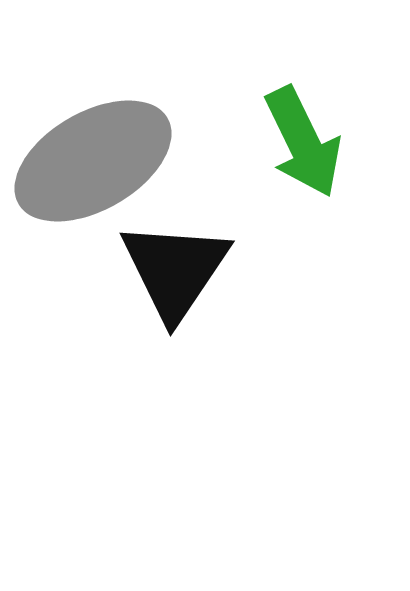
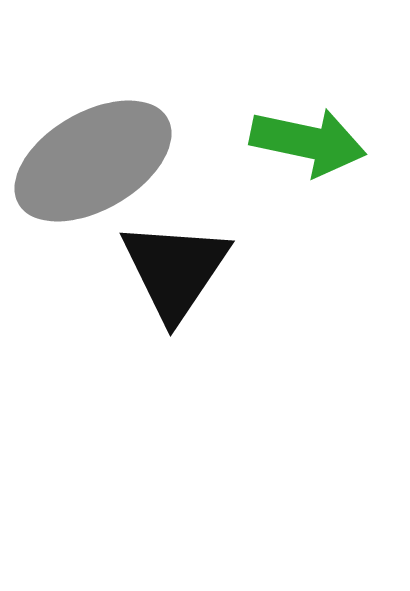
green arrow: moved 5 px right; rotated 52 degrees counterclockwise
